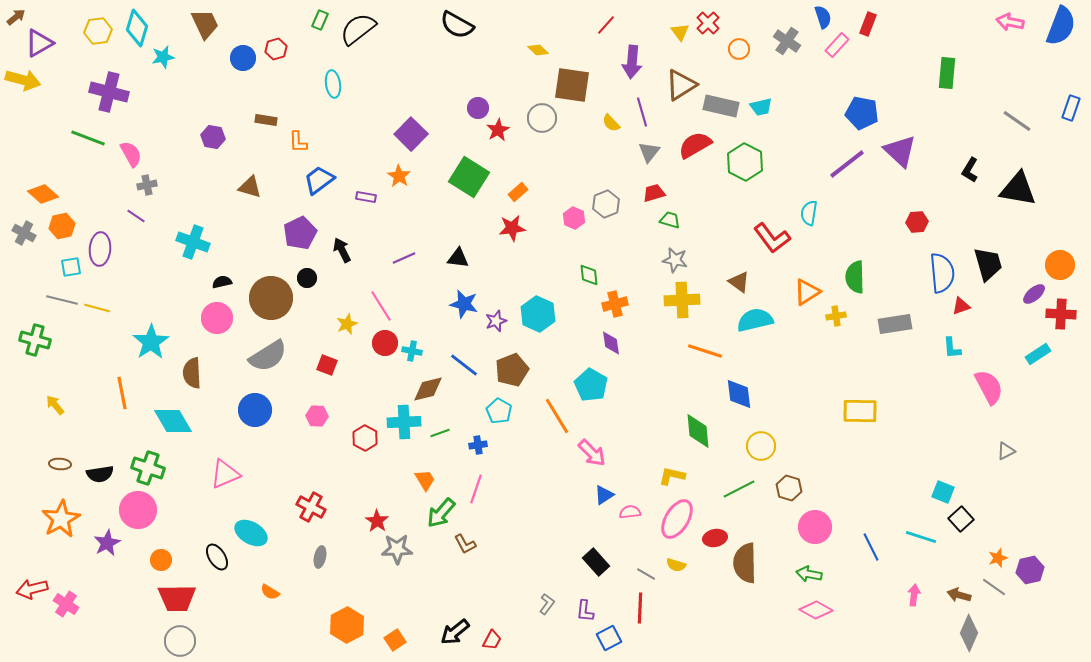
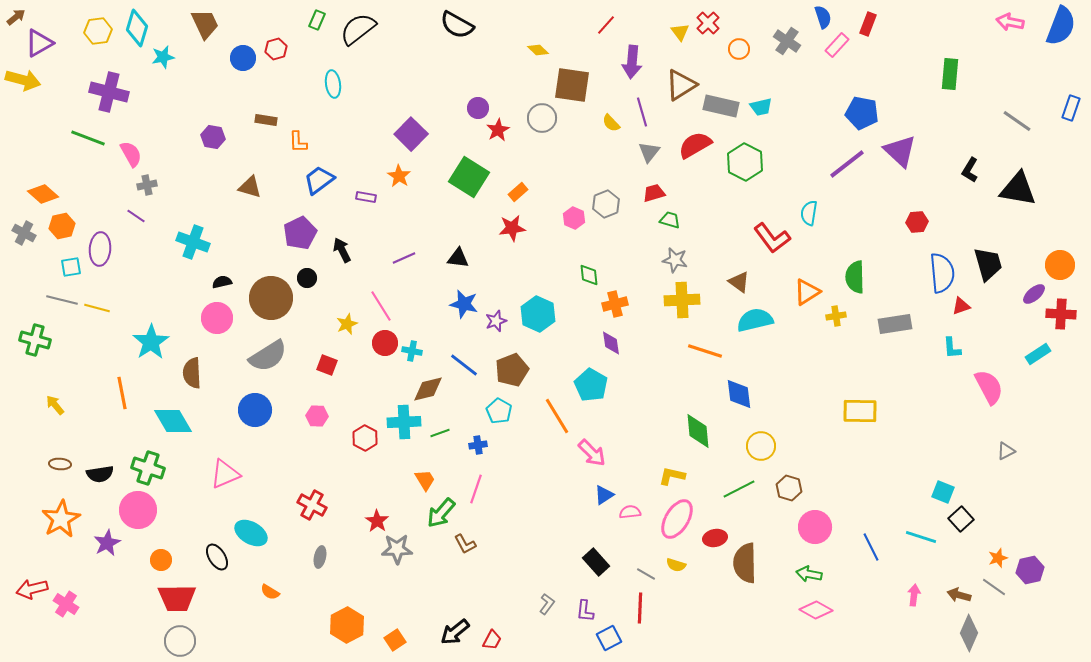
green rectangle at (320, 20): moved 3 px left
green rectangle at (947, 73): moved 3 px right, 1 px down
red cross at (311, 507): moved 1 px right, 2 px up
